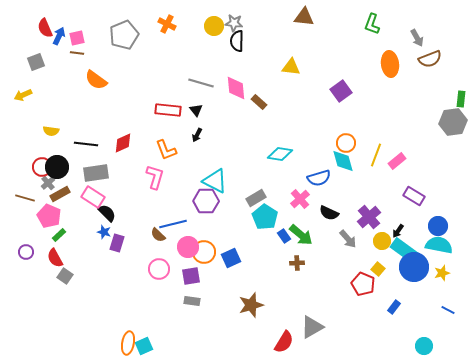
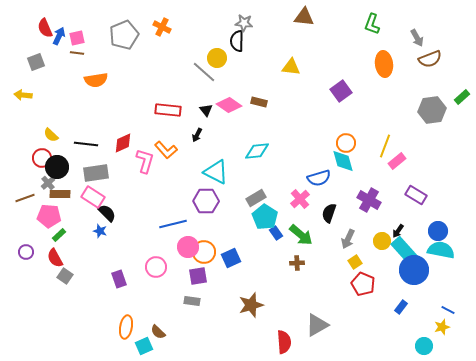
gray star at (234, 23): moved 10 px right
orange cross at (167, 24): moved 5 px left, 3 px down
yellow circle at (214, 26): moved 3 px right, 32 px down
orange ellipse at (390, 64): moved 6 px left
orange semicircle at (96, 80): rotated 45 degrees counterclockwise
gray line at (201, 83): moved 3 px right, 11 px up; rotated 25 degrees clockwise
pink diamond at (236, 88): moved 7 px left, 17 px down; rotated 50 degrees counterclockwise
yellow arrow at (23, 95): rotated 30 degrees clockwise
green rectangle at (461, 99): moved 1 px right, 2 px up; rotated 42 degrees clockwise
brown rectangle at (259, 102): rotated 28 degrees counterclockwise
black triangle at (196, 110): moved 10 px right
gray hexagon at (453, 122): moved 21 px left, 12 px up
yellow semicircle at (51, 131): moved 4 px down; rotated 35 degrees clockwise
orange L-shape at (166, 150): rotated 20 degrees counterclockwise
cyan diamond at (280, 154): moved 23 px left, 3 px up; rotated 15 degrees counterclockwise
yellow line at (376, 155): moved 9 px right, 9 px up
red circle at (42, 167): moved 9 px up
pink L-shape at (155, 177): moved 10 px left, 16 px up
cyan triangle at (215, 181): moved 1 px right, 9 px up
brown rectangle at (60, 194): rotated 30 degrees clockwise
purple rectangle at (414, 196): moved 2 px right, 1 px up
brown line at (25, 198): rotated 36 degrees counterclockwise
black semicircle at (329, 213): rotated 84 degrees clockwise
pink pentagon at (49, 216): rotated 20 degrees counterclockwise
purple cross at (369, 217): moved 17 px up; rotated 20 degrees counterclockwise
blue circle at (438, 226): moved 5 px down
blue star at (104, 232): moved 4 px left, 1 px up
brown semicircle at (158, 235): moved 97 px down
blue rectangle at (284, 236): moved 8 px left, 3 px up
gray arrow at (348, 239): rotated 66 degrees clockwise
purple rectangle at (117, 243): moved 2 px right, 36 px down; rotated 36 degrees counterclockwise
cyan semicircle at (439, 245): moved 2 px right, 5 px down
cyan rectangle at (404, 250): rotated 12 degrees clockwise
blue circle at (414, 267): moved 3 px down
pink circle at (159, 269): moved 3 px left, 2 px up
yellow square at (378, 269): moved 23 px left, 7 px up; rotated 16 degrees clockwise
yellow star at (442, 273): moved 54 px down
purple square at (191, 276): moved 7 px right
blue rectangle at (394, 307): moved 7 px right
gray triangle at (312, 327): moved 5 px right, 2 px up
red semicircle at (284, 342): rotated 35 degrees counterclockwise
orange ellipse at (128, 343): moved 2 px left, 16 px up
